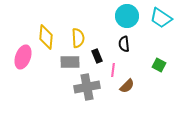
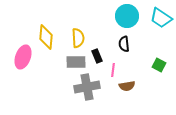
gray rectangle: moved 6 px right
brown semicircle: rotated 35 degrees clockwise
